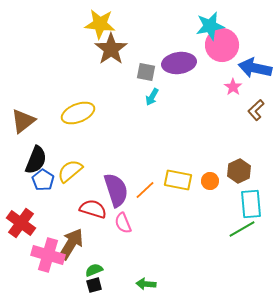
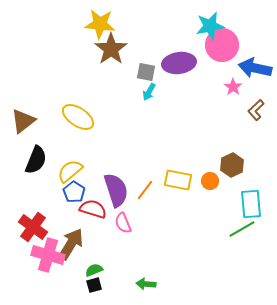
cyan arrow: moved 3 px left, 5 px up
yellow ellipse: moved 4 px down; rotated 56 degrees clockwise
brown hexagon: moved 7 px left, 6 px up
blue pentagon: moved 31 px right, 12 px down
orange line: rotated 10 degrees counterclockwise
red cross: moved 12 px right, 4 px down
